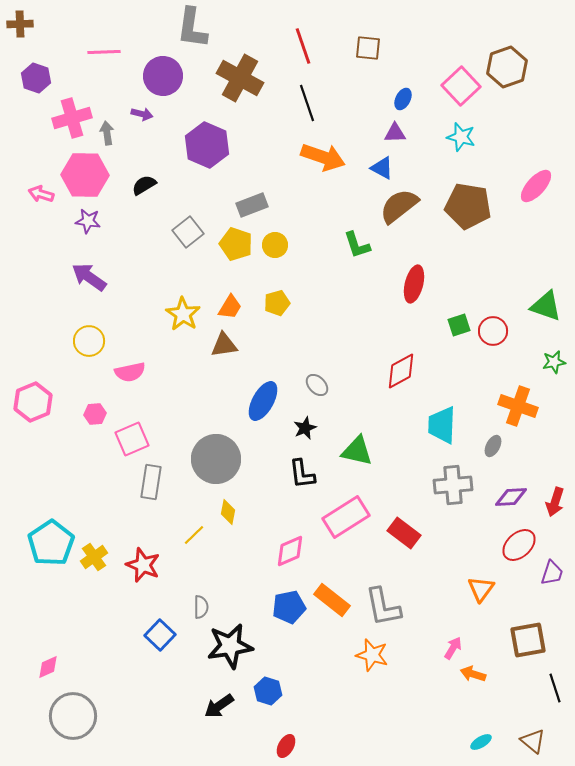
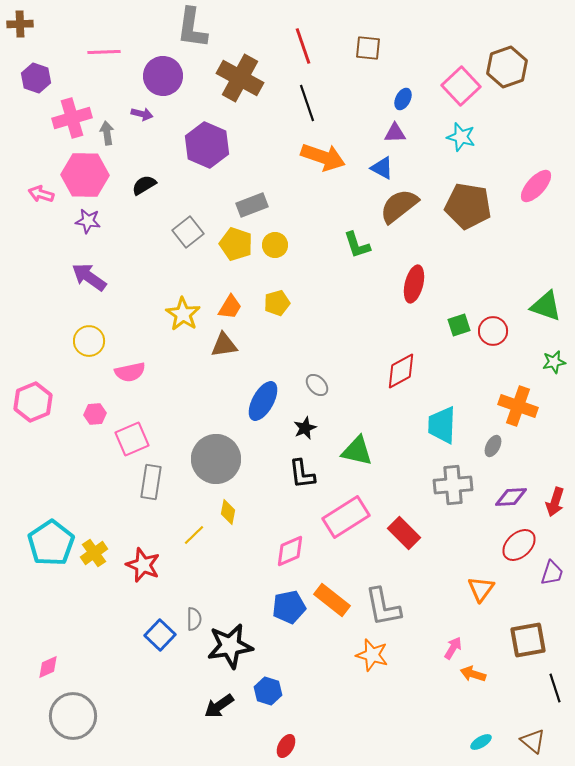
red rectangle at (404, 533): rotated 8 degrees clockwise
yellow cross at (94, 557): moved 4 px up
gray semicircle at (201, 607): moved 7 px left, 12 px down
